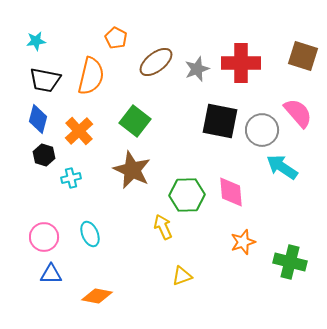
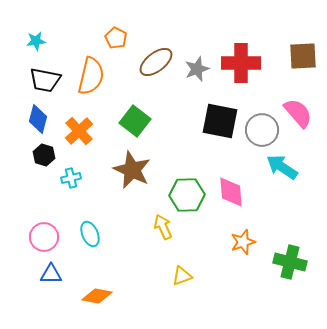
brown square: rotated 20 degrees counterclockwise
